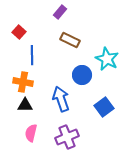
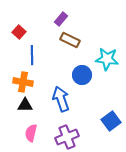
purple rectangle: moved 1 px right, 7 px down
cyan star: rotated 20 degrees counterclockwise
blue square: moved 7 px right, 14 px down
